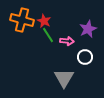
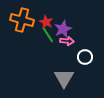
red star: moved 2 px right, 1 px down
purple star: moved 25 px left
